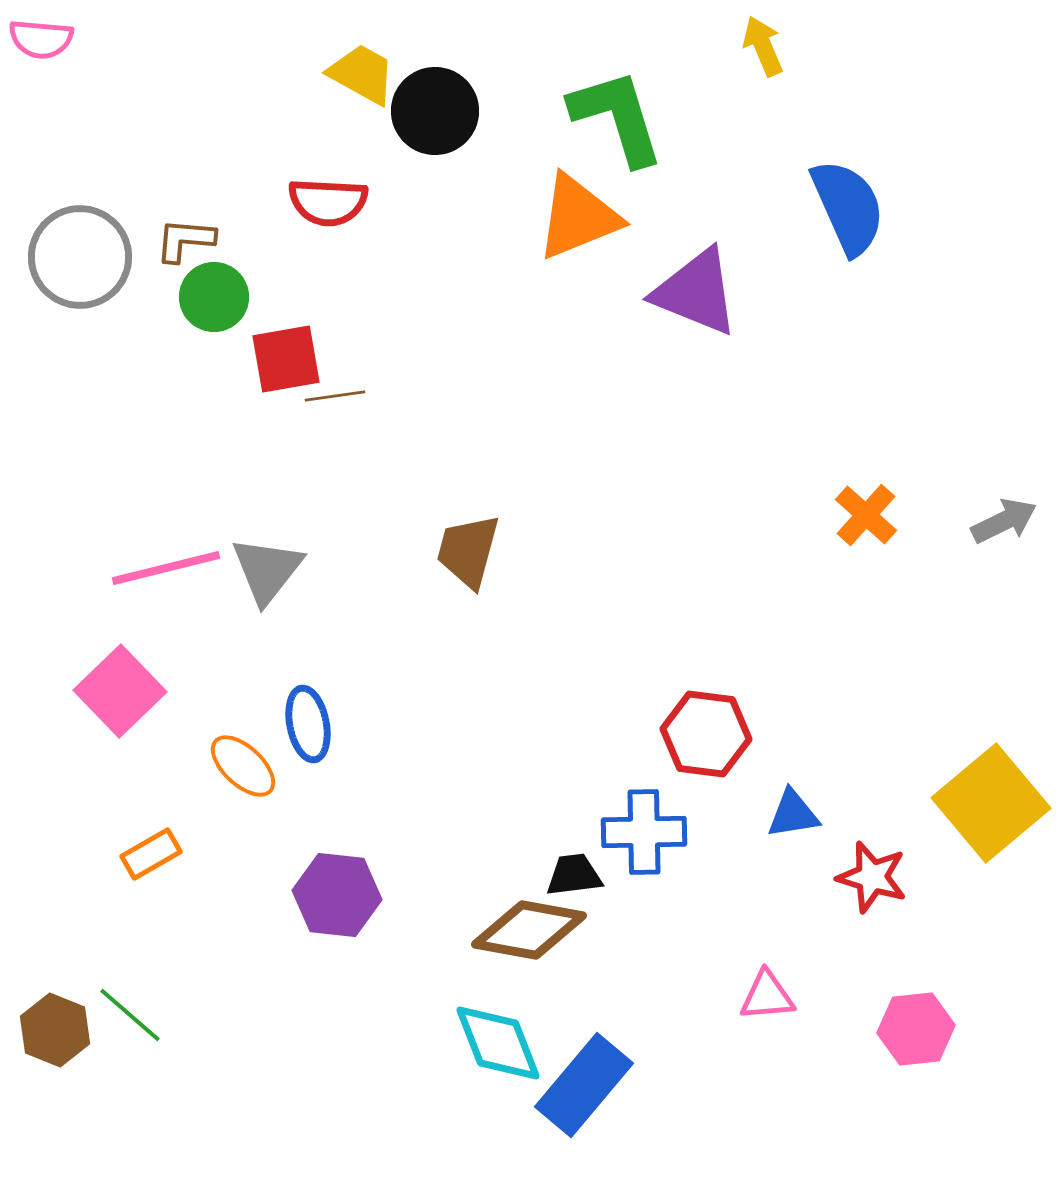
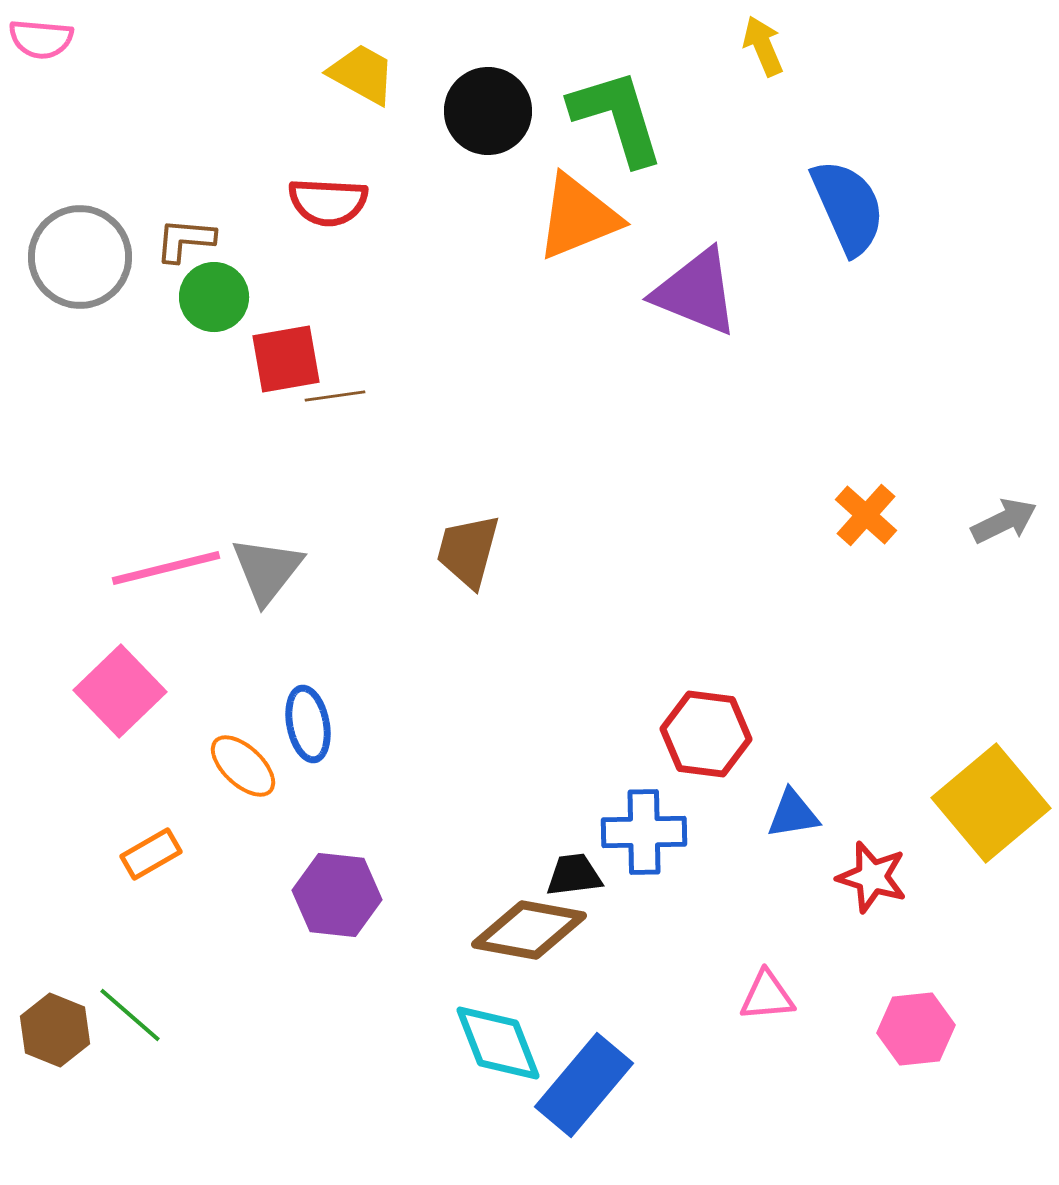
black circle: moved 53 px right
